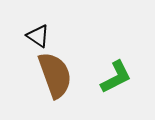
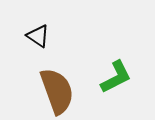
brown semicircle: moved 2 px right, 16 px down
